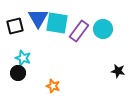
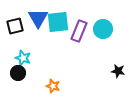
cyan square: moved 1 px right, 1 px up; rotated 15 degrees counterclockwise
purple rectangle: rotated 15 degrees counterclockwise
